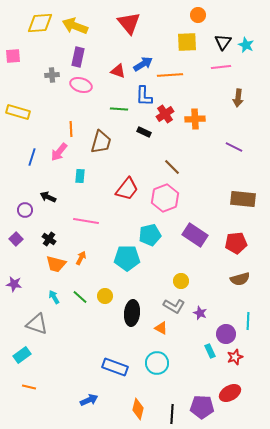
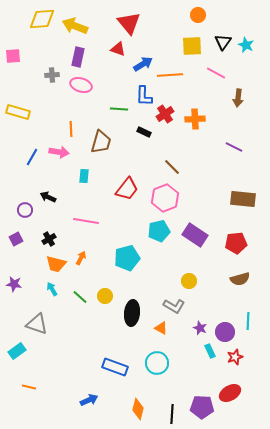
yellow diamond at (40, 23): moved 2 px right, 4 px up
yellow square at (187, 42): moved 5 px right, 4 px down
pink line at (221, 67): moved 5 px left, 6 px down; rotated 36 degrees clockwise
red triangle at (118, 71): moved 22 px up
pink arrow at (59, 152): rotated 120 degrees counterclockwise
blue line at (32, 157): rotated 12 degrees clockwise
cyan rectangle at (80, 176): moved 4 px right
cyan pentagon at (150, 235): moved 9 px right, 4 px up
purple square at (16, 239): rotated 16 degrees clockwise
black cross at (49, 239): rotated 24 degrees clockwise
cyan pentagon at (127, 258): rotated 15 degrees counterclockwise
yellow circle at (181, 281): moved 8 px right
cyan arrow at (54, 297): moved 2 px left, 8 px up
purple star at (200, 313): moved 15 px down
purple circle at (226, 334): moved 1 px left, 2 px up
cyan rectangle at (22, 355): moved 5 px left, 4 px up
